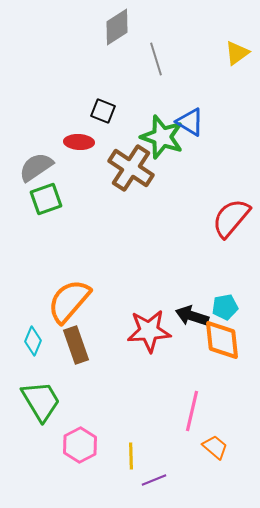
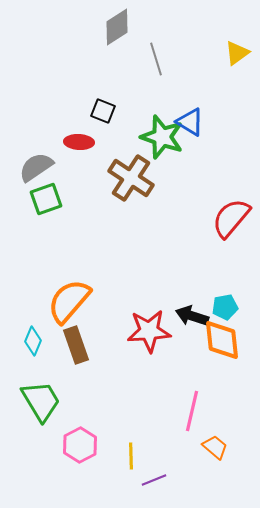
brown cross: moved 10 px down
